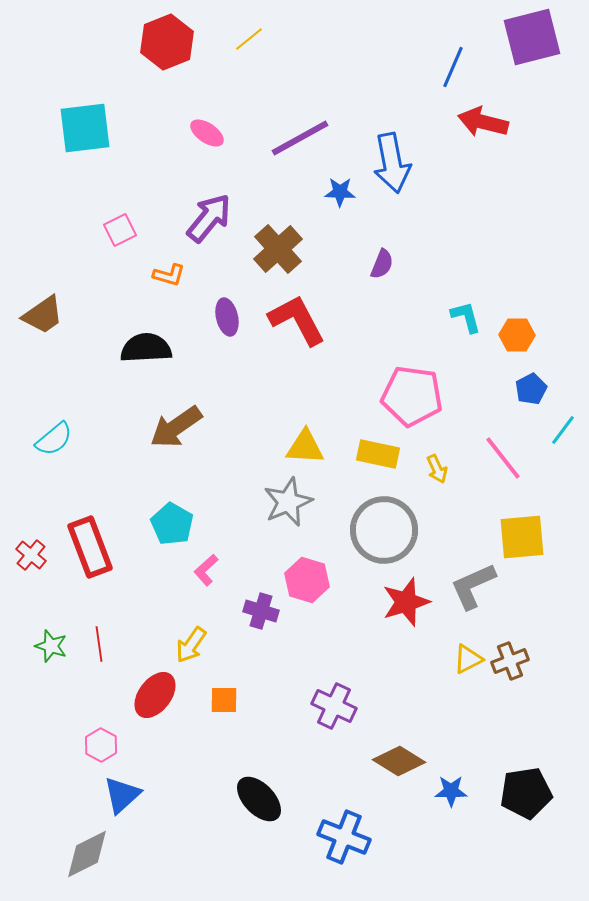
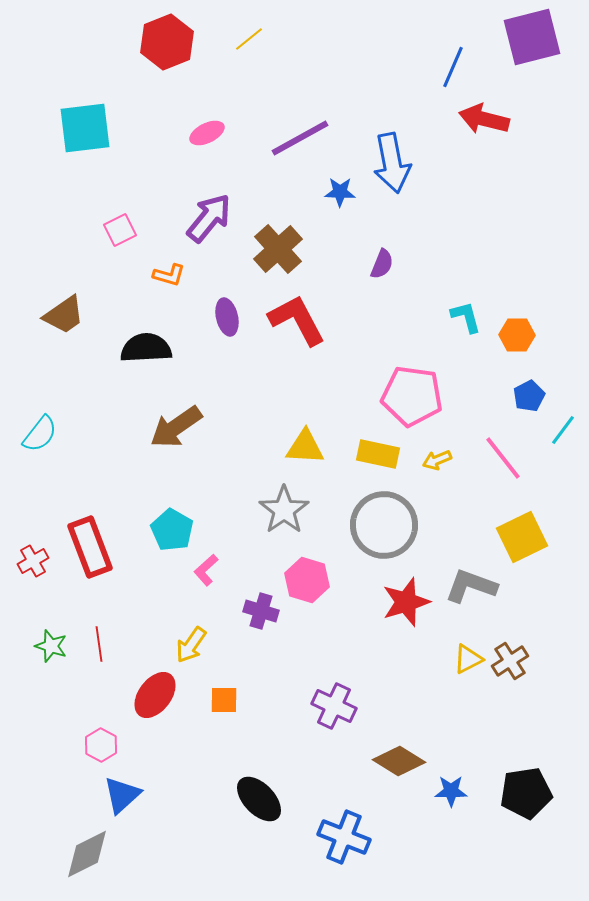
red arrow at (483, 122): moved 1 px right, 3 px up
pink ellipse at (207, 133): rotated 60 degrees counterclockwise
brown trapezoid at (43, 315): moved 21 px right
blue pentagon at (531, 389): moved 2 px left, 7 px down
cyan semicircle at (54, 439): moved 14 px left, 5 px up; rotated 12 degrees counterclockwise
yellow arrow at (437, 469): moved 9 px up; rotated 92 degrees clockwise
gray star at (288, 502): moved 4 px left, 8 px down; rotated 12 degrees counterclockwise
cyan pentagon at (172, 524): moved 6 px down
gray circle at (384, 530): moved 5 px up
yellow square at (522, 537): rotated 21 degrees counterclockwise
red cross at (31, 555): moved 2 px right, 6 px down; rotated 20 degrees clockwise
gray L-shape at (473, 586): moved 2 px left; rotated 44 degrees clockwise
brown cross at (510, 661): rotated 12 degrees counterclockwise
